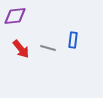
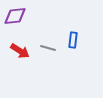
red arrow: moved 1 px left, 2 px down; rotated 18 degrees counterclockwise
